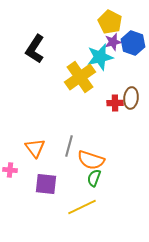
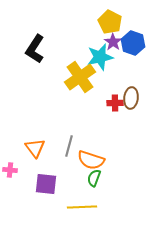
purple star: rotated 24 degrees counterclockwise
yellow line: rotated 24 degrees clockwise
